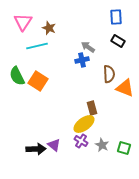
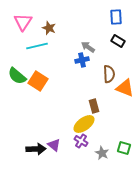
green semicircle: rotated 24 degrees counterclockwise
brown rectangle: moved 2 px right, 2 px up
gray star: moved 8 px down
